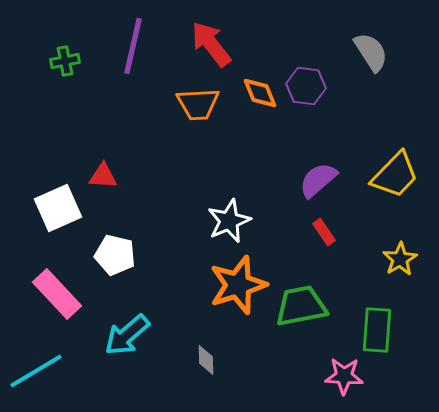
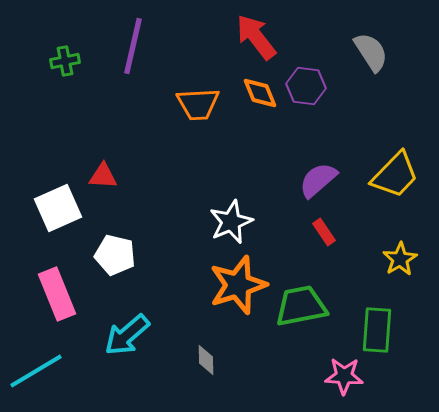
red arrow: moved 45 px right, 7 px up
white star: moved 2 px right, 1 px down
pink rectangle: rotated 21 degrees clockwise
